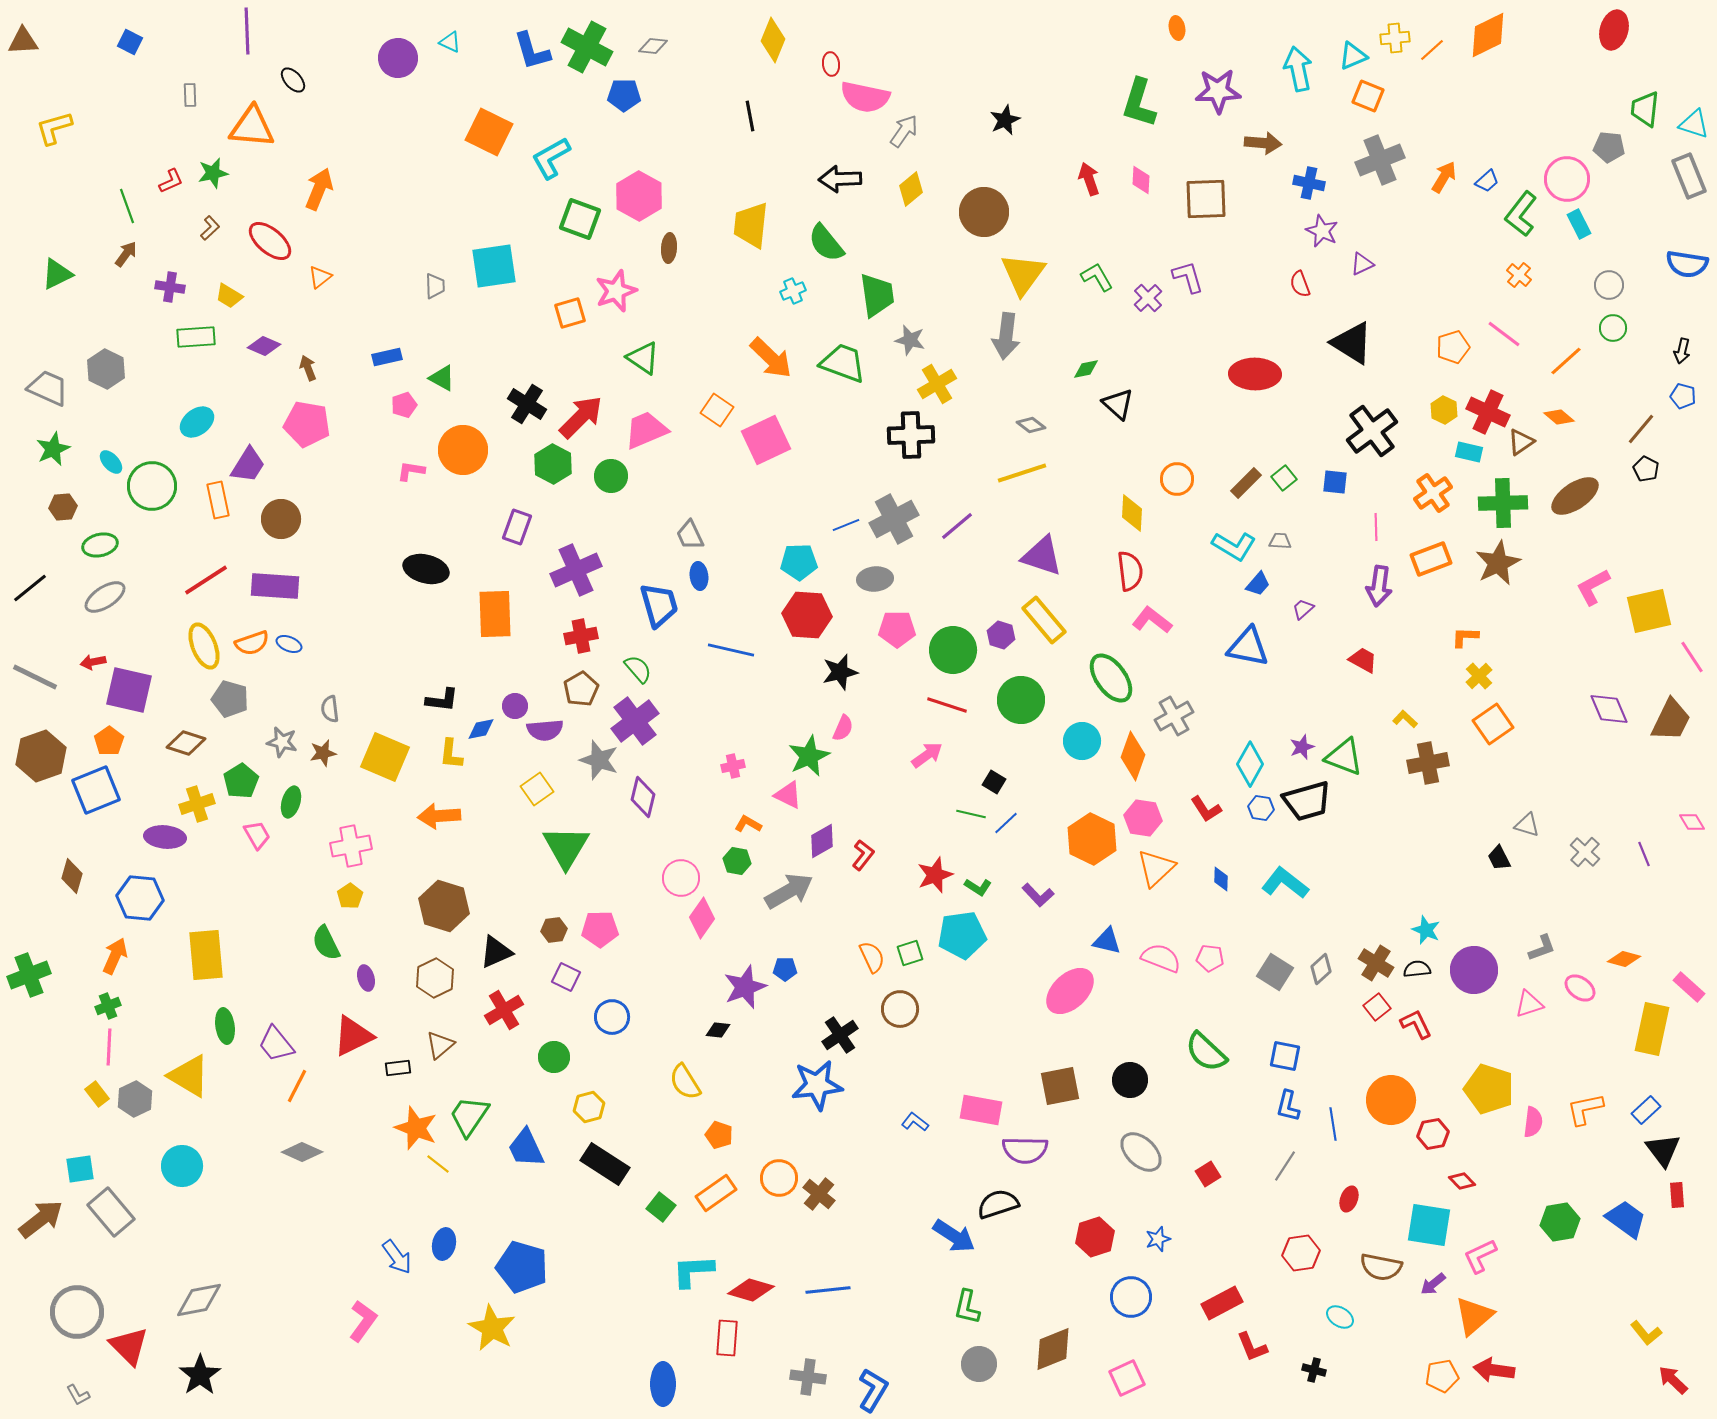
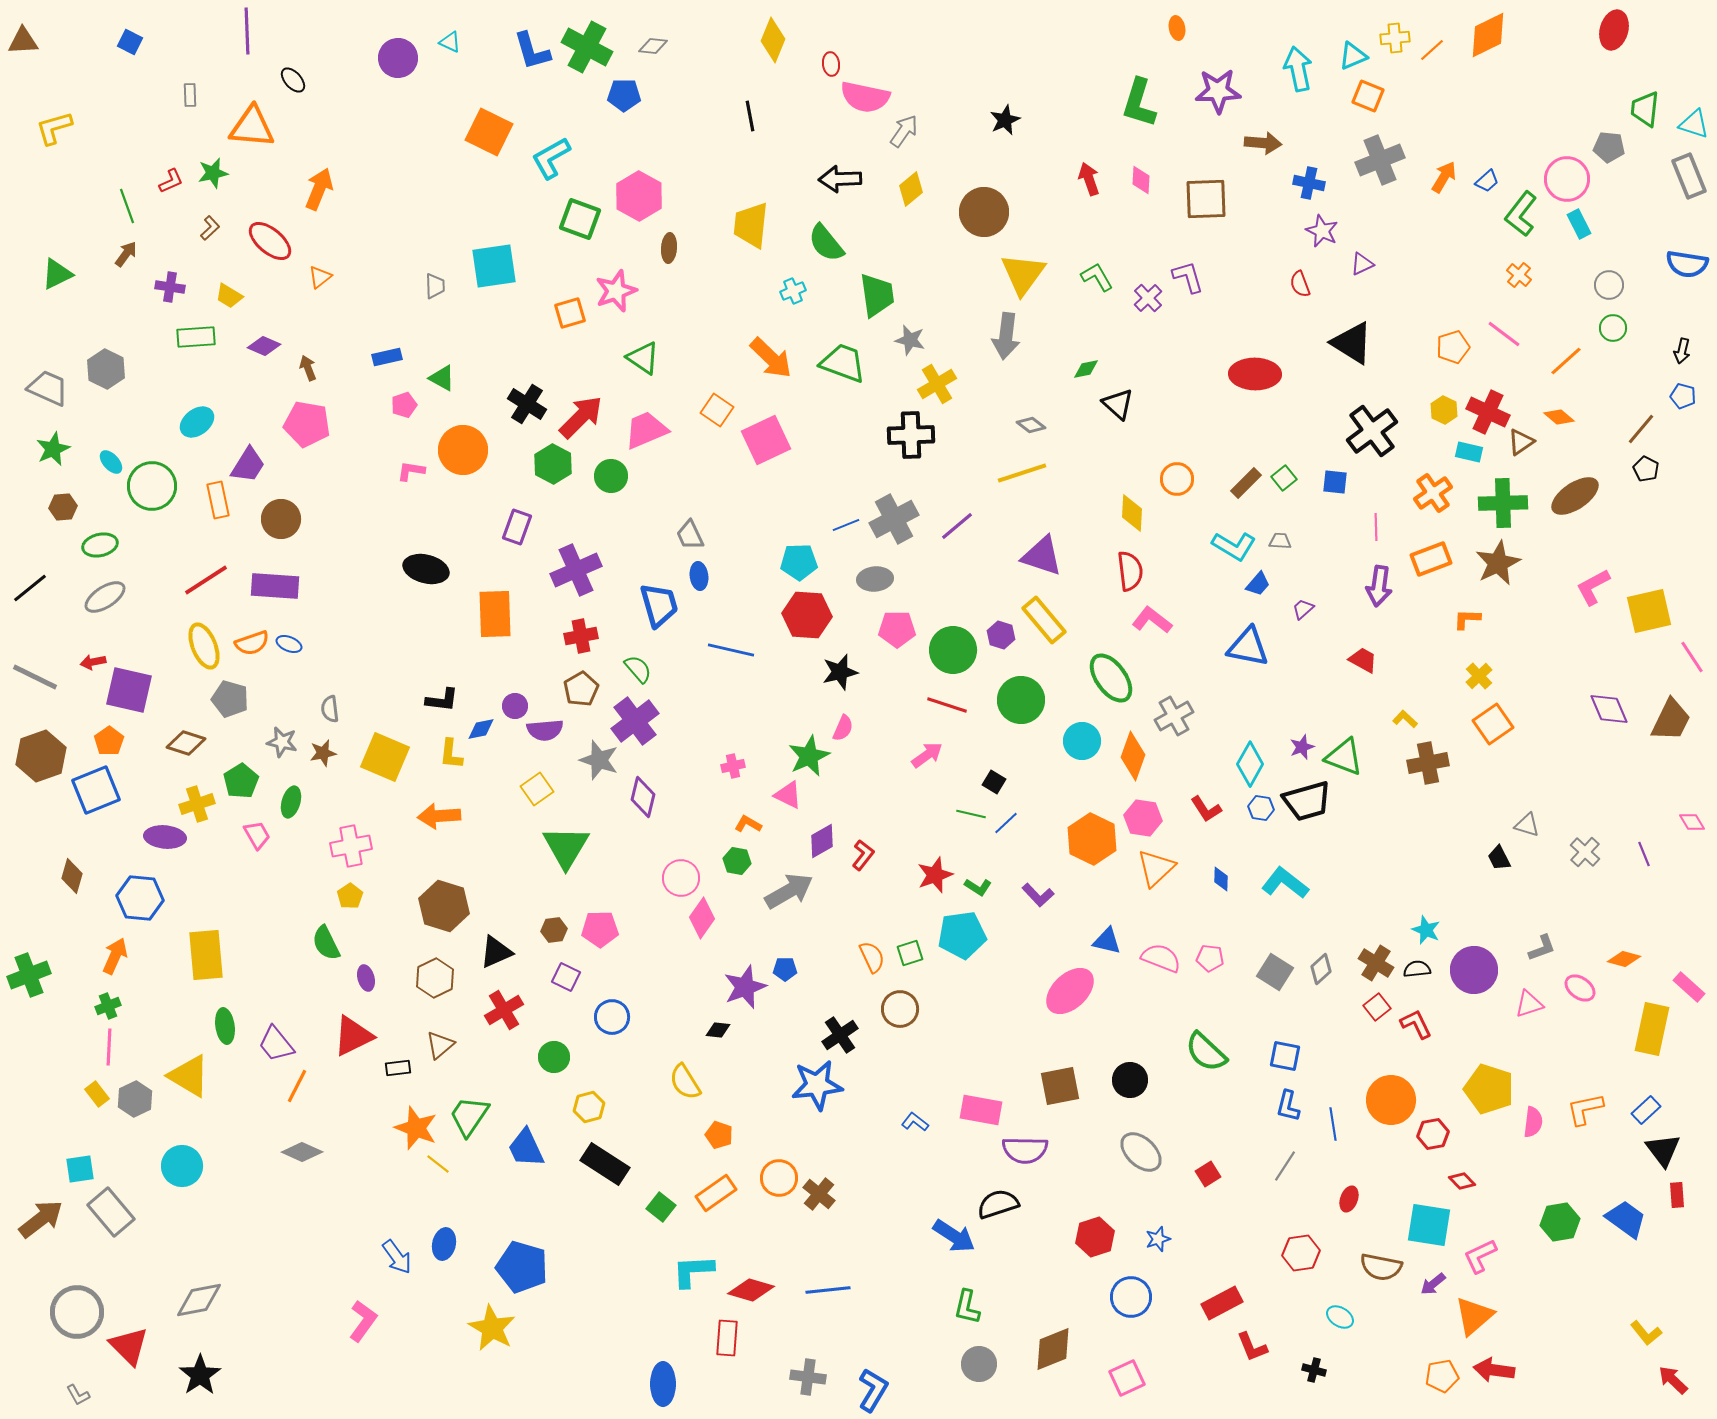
orange L-shape at (1465, 637): moved 2 px right, 18 px up
